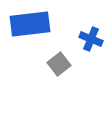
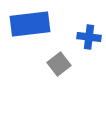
blue cross: moved 2 px left, 2 px up; rotated 15 degrees counterclockwise
